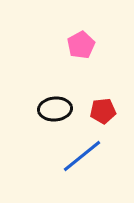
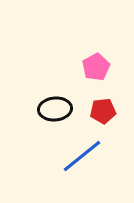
pink pentagon: moved 15 px right, 22 px down
